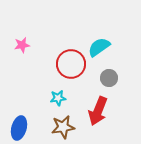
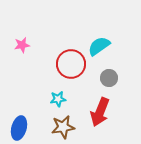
cyan semicircle: moved 1 px up
cyan star: moved 1 px down
red arrow: moved 2 px right, 1 px down
